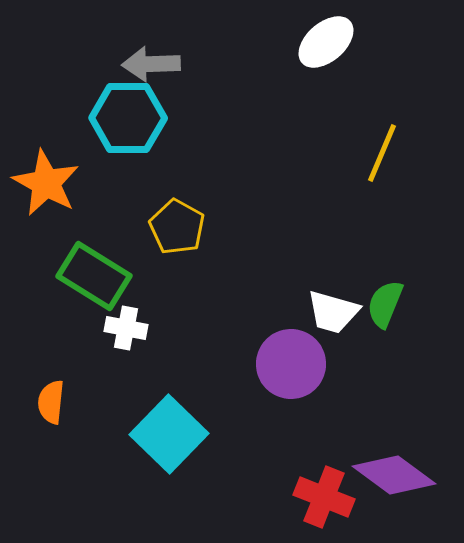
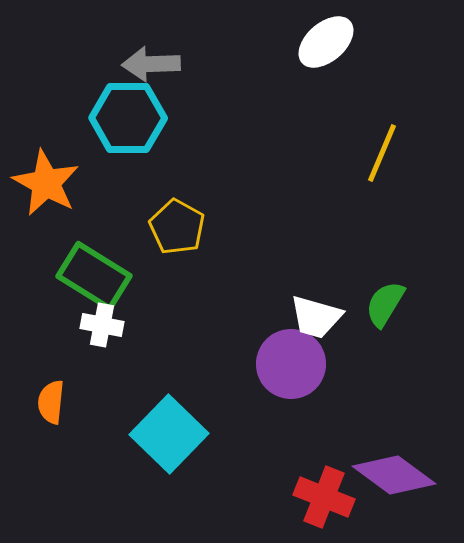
green semicircle: rotated 9 degrees clockwise
white trapezoid: moved 17 px left, 5 px down
white cross: moved 24 px left, 3 px up
